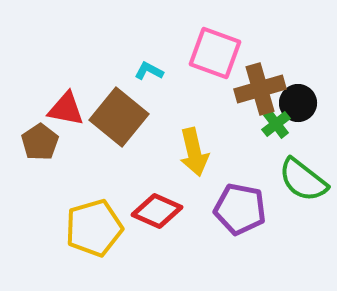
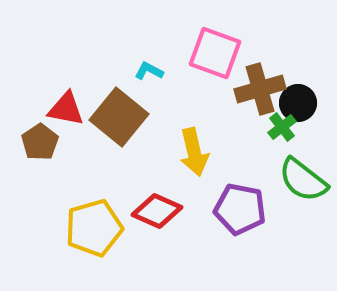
green cross: moved 6 px right, 3 px down
